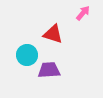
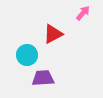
red triangle: rotated 45 degrees counterclockwise
purple trapezoid: moved 6 px left, 8 px down
